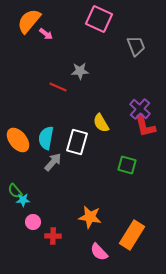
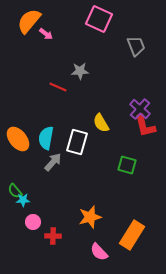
orange ellipse: moved 1 px up
orange star: rotated 25 degrees counterclockwise
